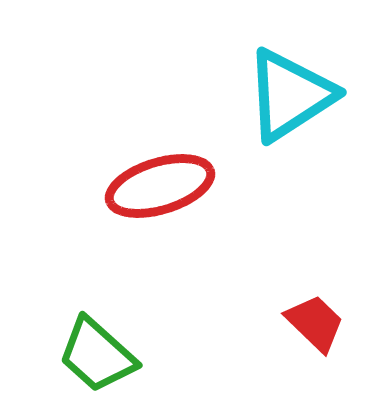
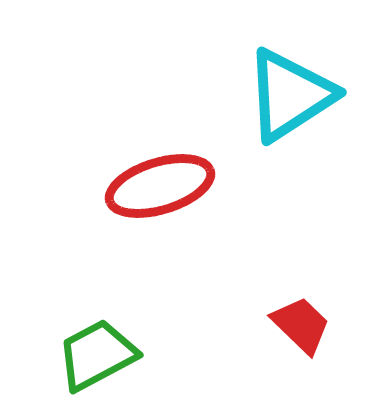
red trapezoid: moved 14 px left, 2 px down
green trapezoid: rotated 110 degrees clockwise
